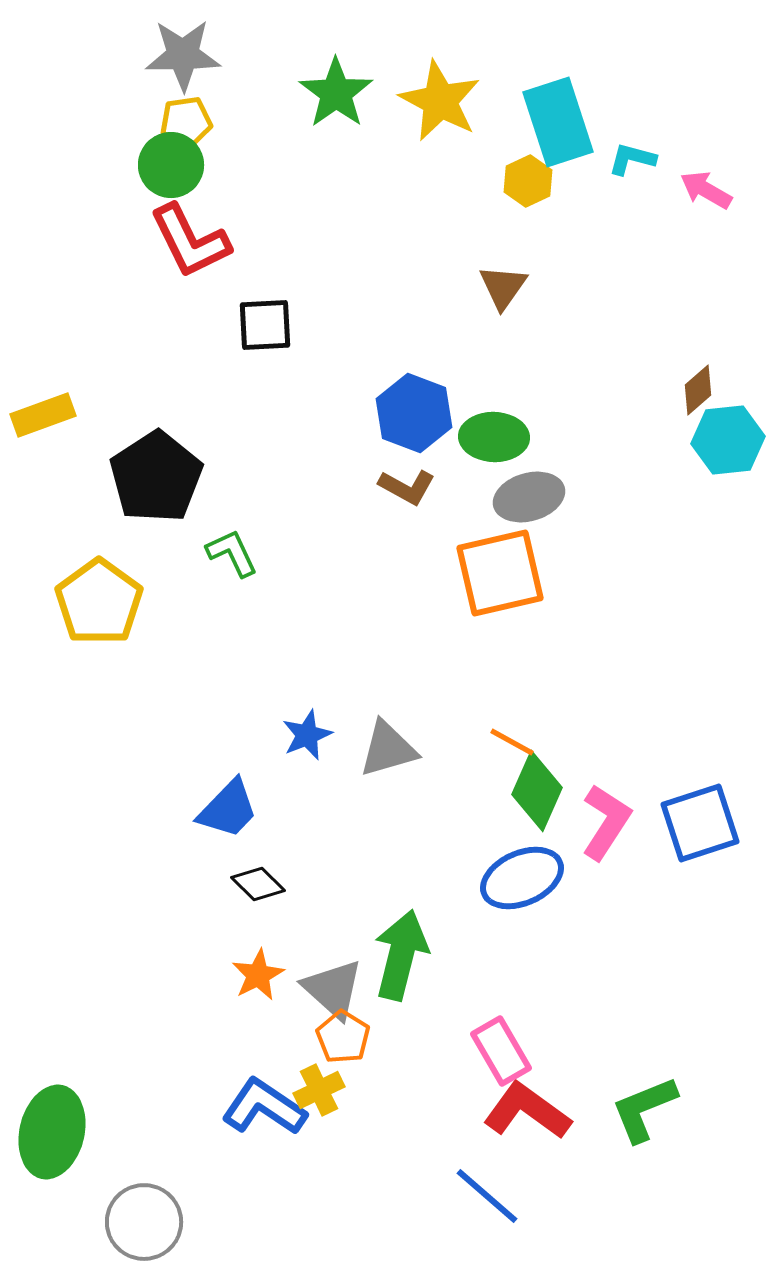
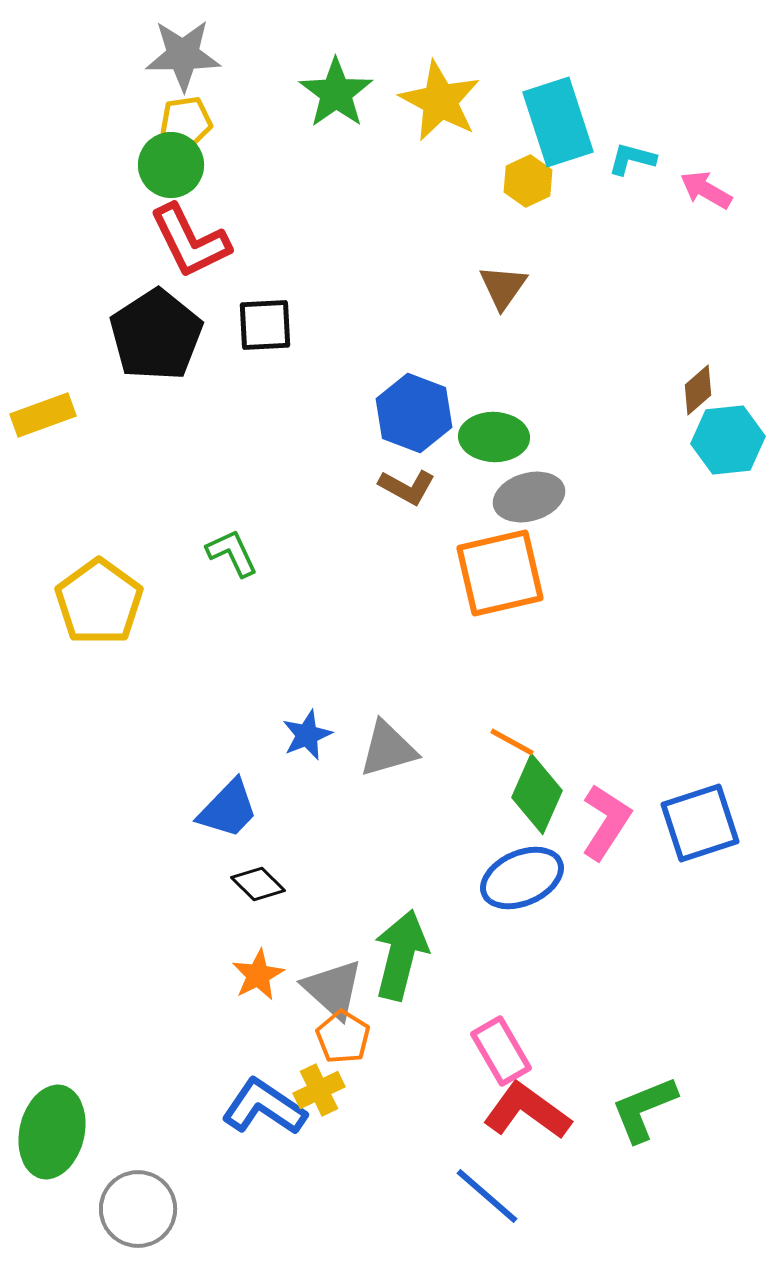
black pentagon at (156, 477): moved 142 px up
green diamond at (537, 791): moved 3 px down
gray circle at (144, 1222): moved 6 px left, 13 px up
